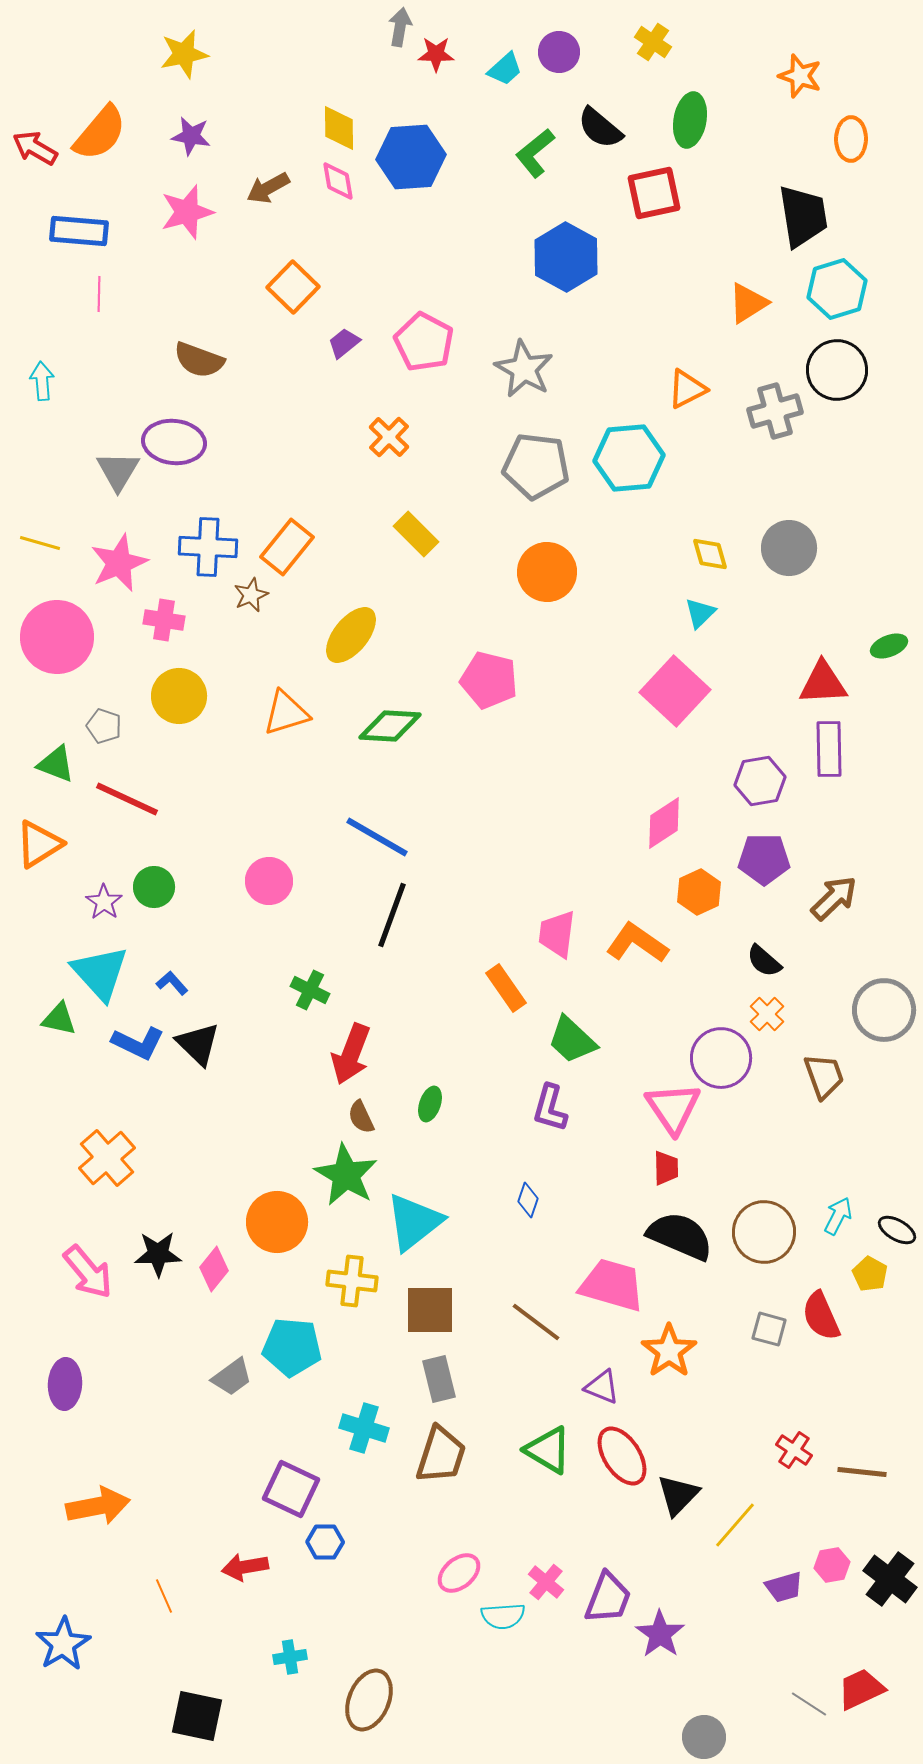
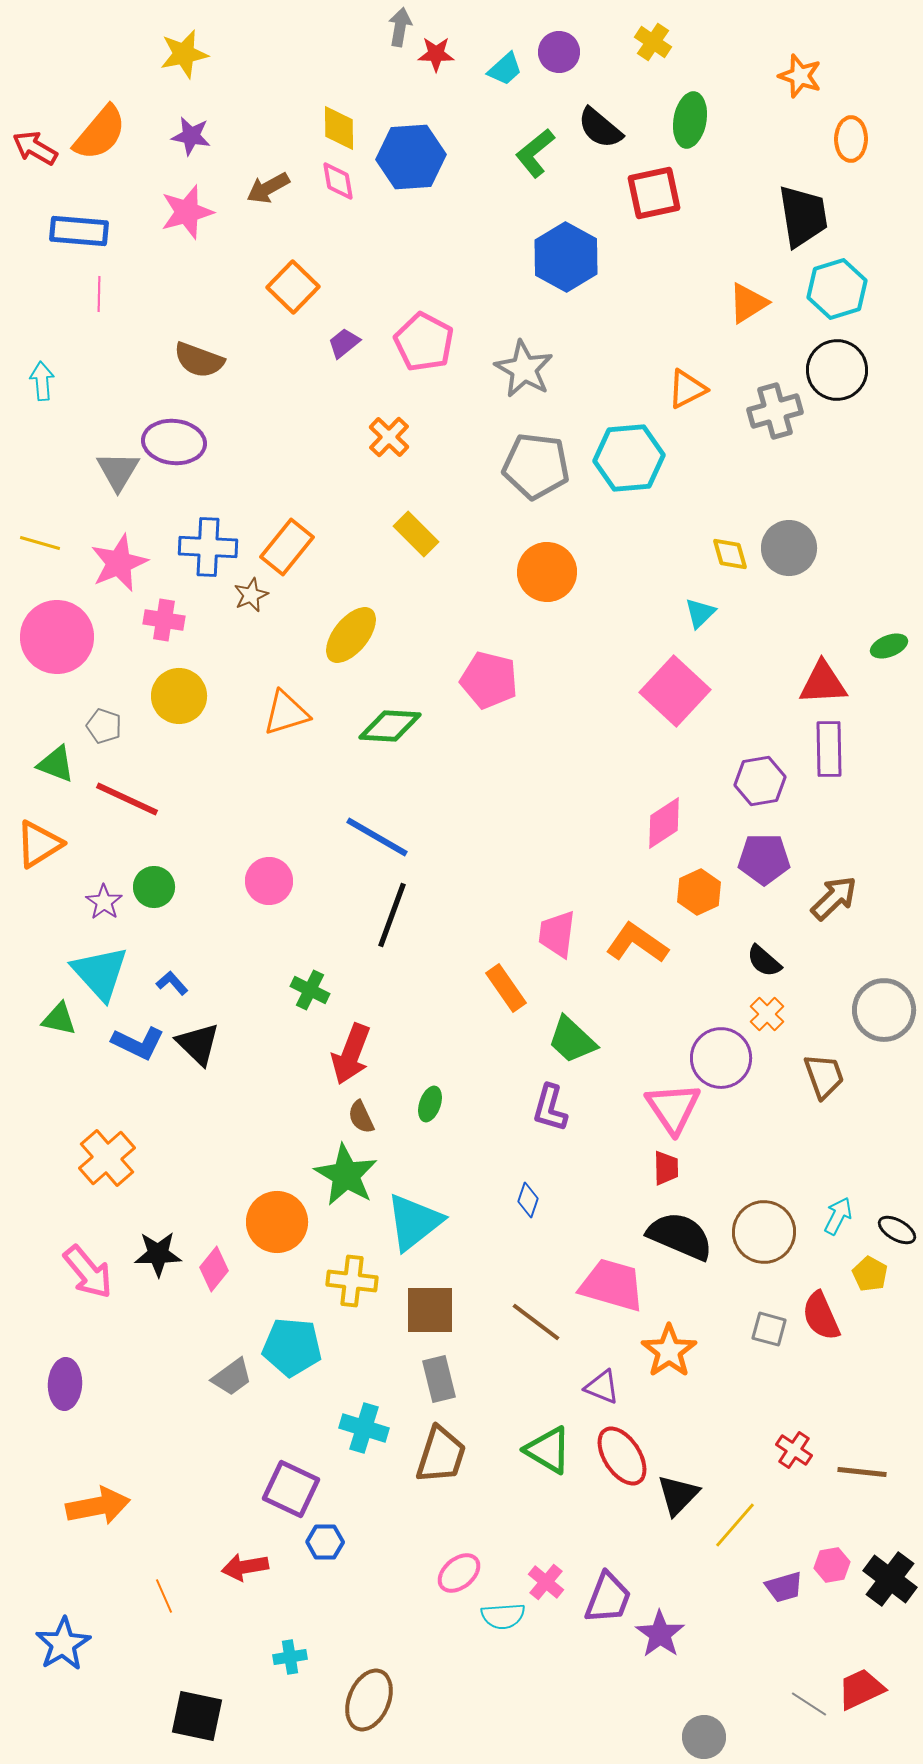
yellow diamond at (710, 554): moved 20 px right
